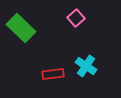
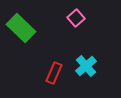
cyan cross: rotated 15 degrees clockwise
red rectangle: moved 1 px right, 1 px up; rotated 60 degrees counterclockwise
